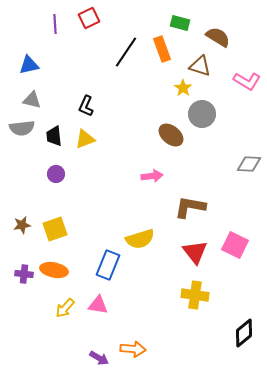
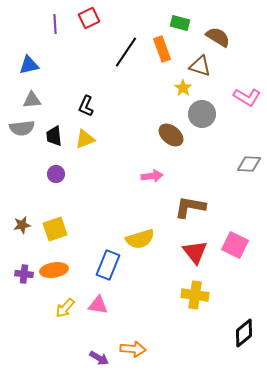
pink L-shape: moved 16 px down
gray triangle: rotated 18 degrees counterclockwise
orange ellipse: rotated 20 degrees counterclockwise
